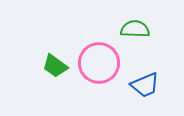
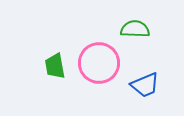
green trapezoid: rotated 44 degrees clockwise
